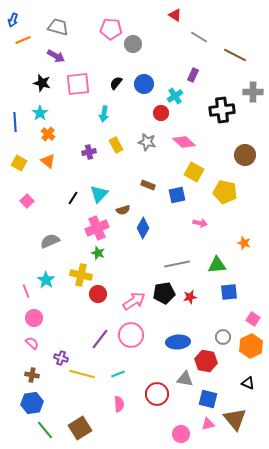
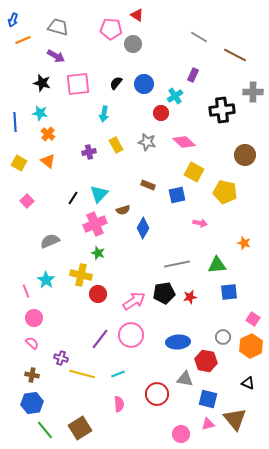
red triangle at (175, 15): moved 38 px left
cyan star at (40, 113): rotated 28 degrees counterclockwise
pink cross at (97, 228): moved 2 px left, 4 px up
